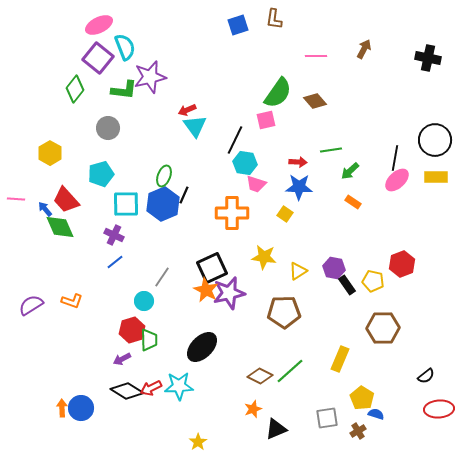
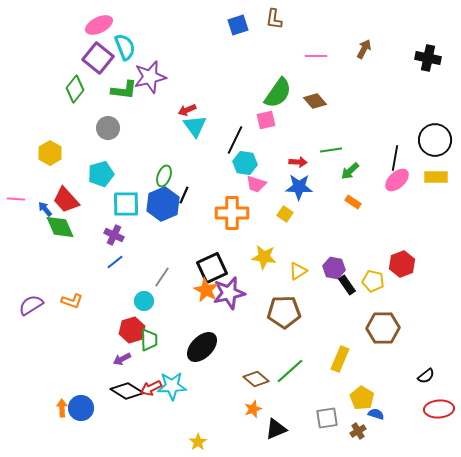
brown diamond at (260, 376): moved 4 px left, 3 px down; rotated 15 degrees clockwise
cyan star at (179, 386): moved 7 px left
